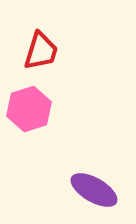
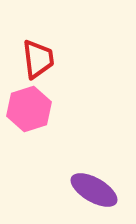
red trapezoid: moved 3 px left, 8 px down; rotated 24 degrees counterclockwise
